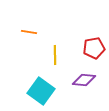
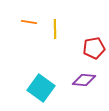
orange line: moved 10 px up
yellow line: moved 26 px up
cyan square: moved 3 px up
